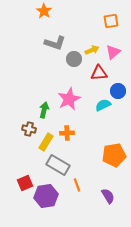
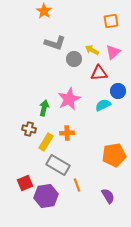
yellow arrow: rotated 128 degrees counterclockwise
green arrow: moved 2 px up
